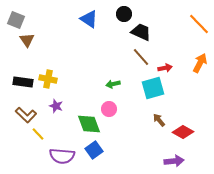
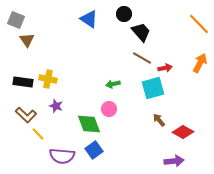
black trapezoid: rotated 25 degrees clockwise
brown line: moved 1 px right, 1 px down; rotated 18 degrees counterclockwise
